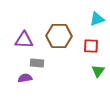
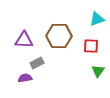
gray rectangle: rotated 32 degrees counterclockwise
